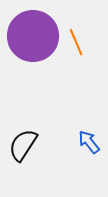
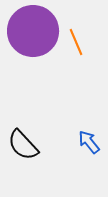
purple circle: moved 5 px up
black semicircle: rotated 76 degrees counterclockwise
